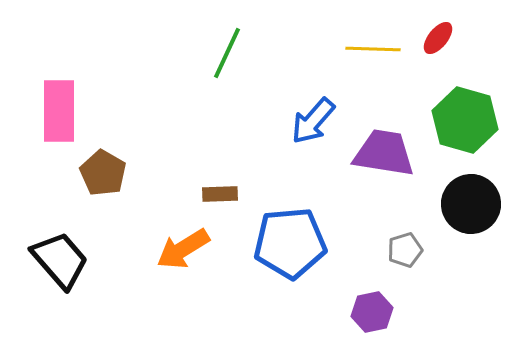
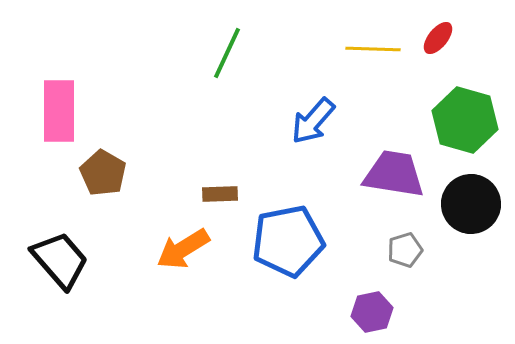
purple trapezoid: moved 10 px right, 21 px down
blue pentagon: moved 2 px left, 2 px up; rotated 6 degrees counterclockwise
